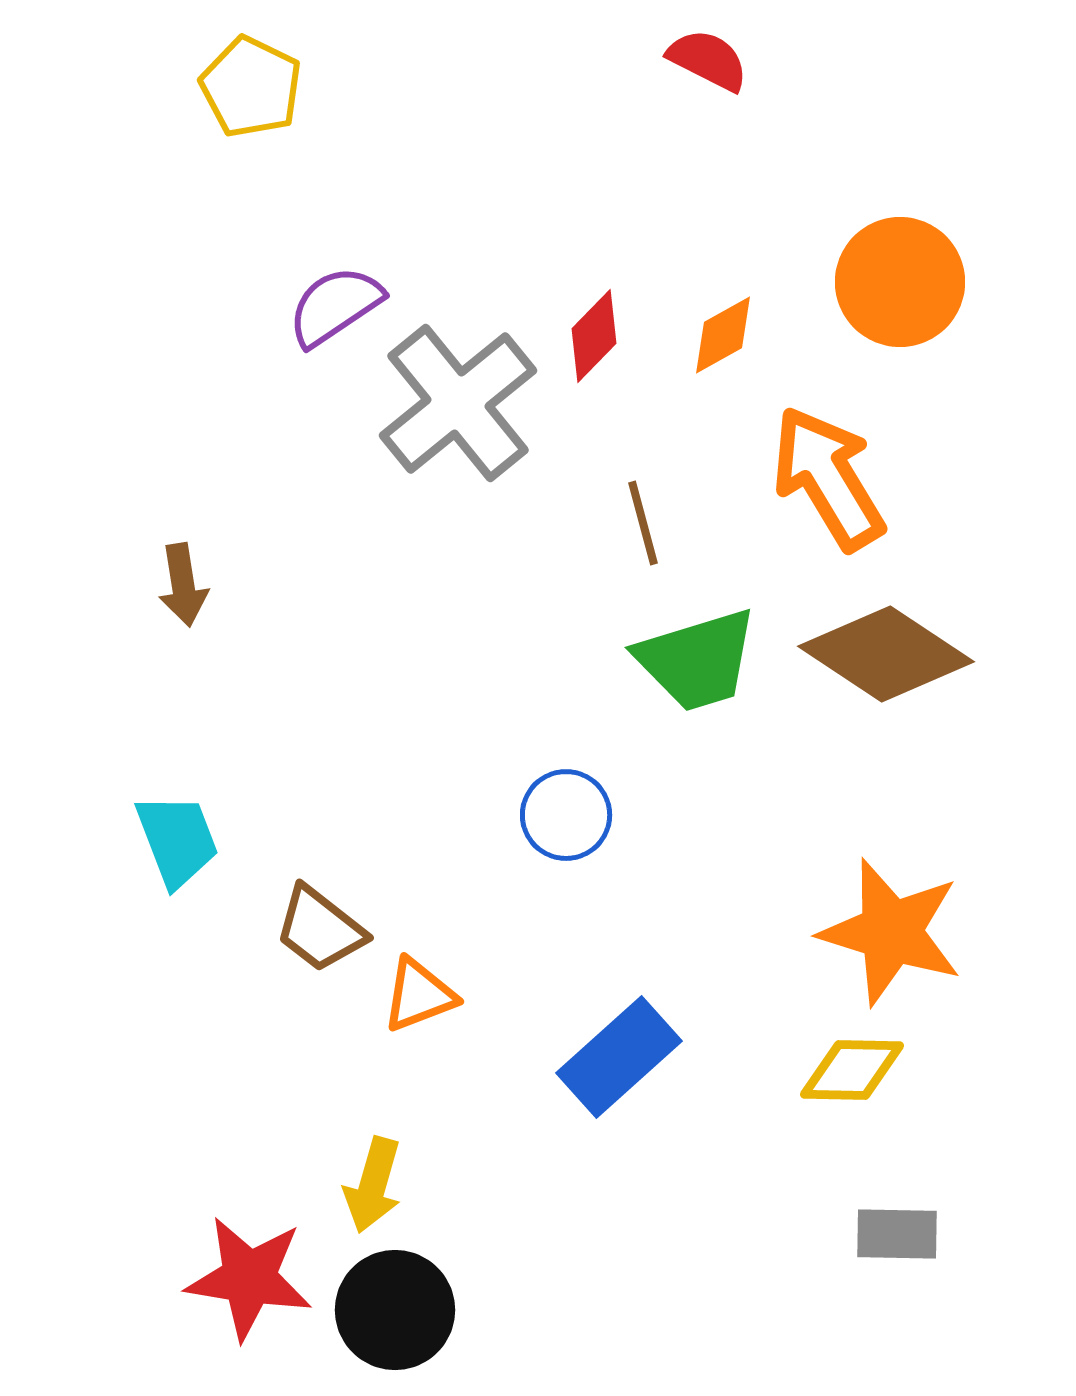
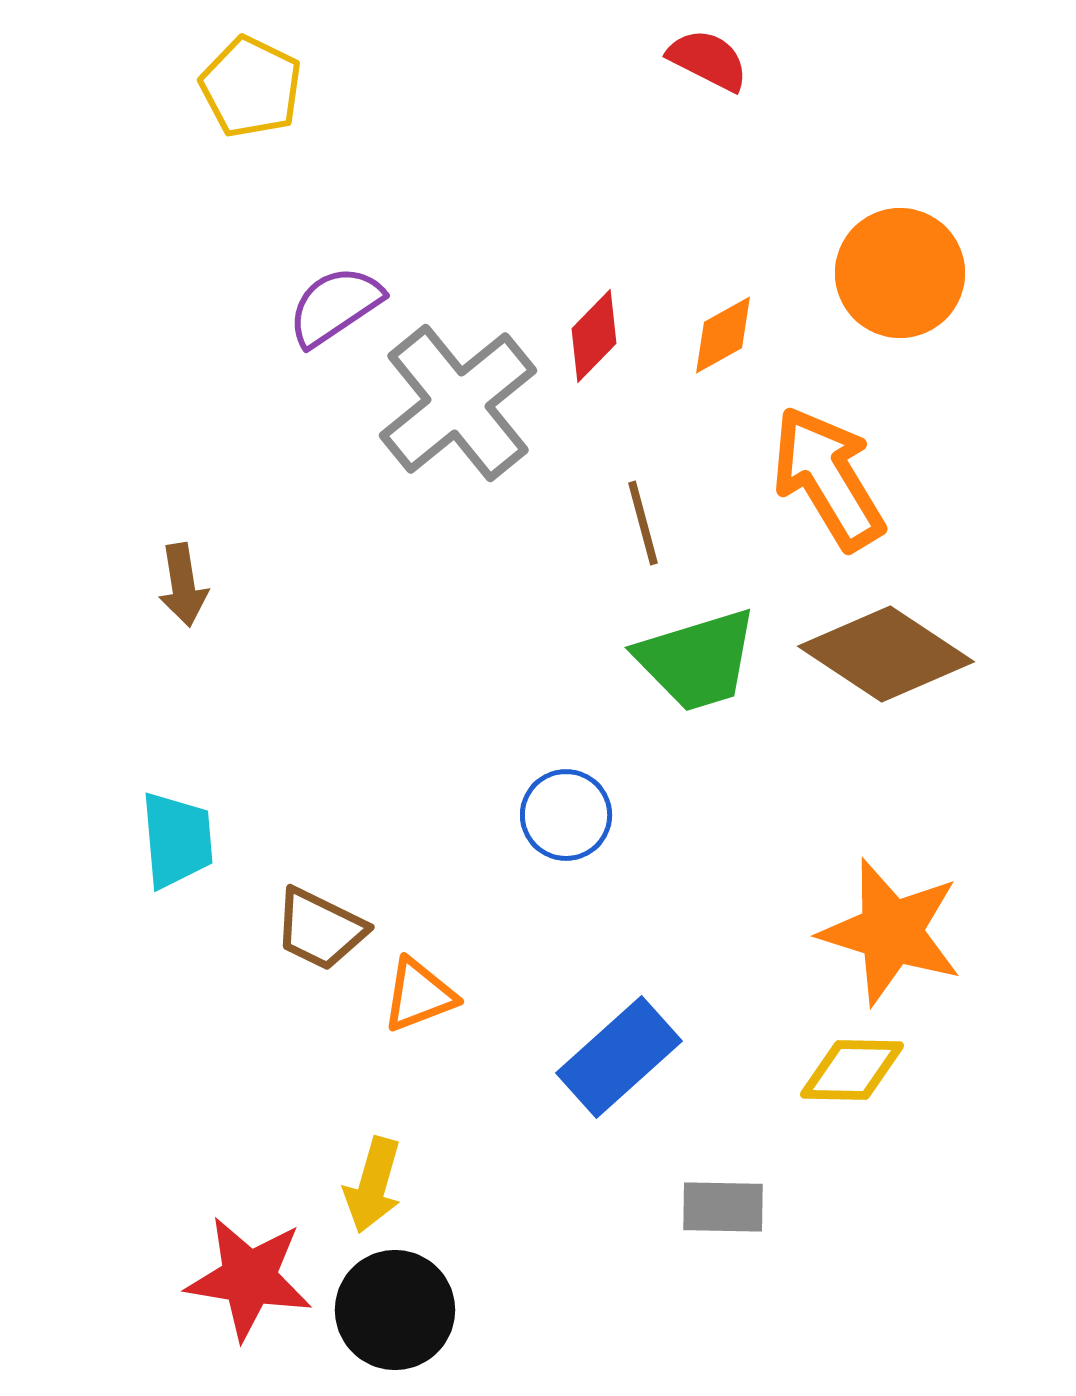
orange circle: moved 9 px up
cyan trapezoid: rotated 16 degrees clockwise
brown trapezoid: rotated 12 degrees counterclockwise
gray rectangle: moved 174 px left, 27 px up
